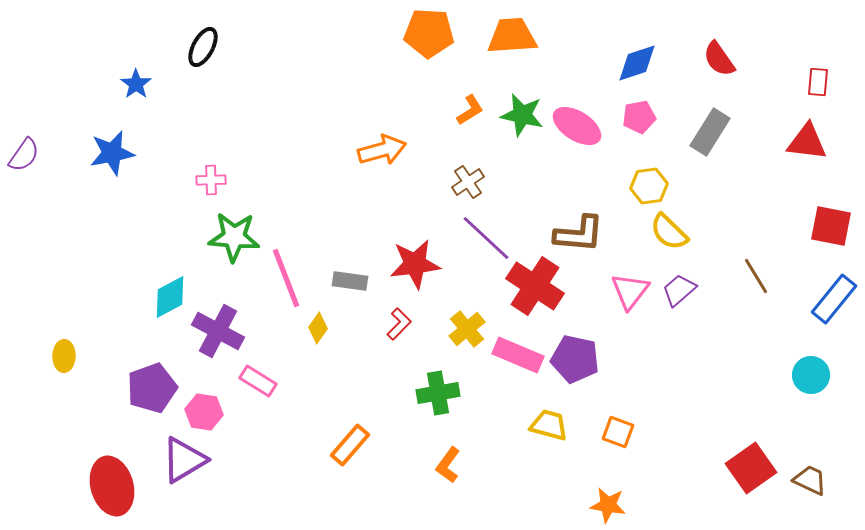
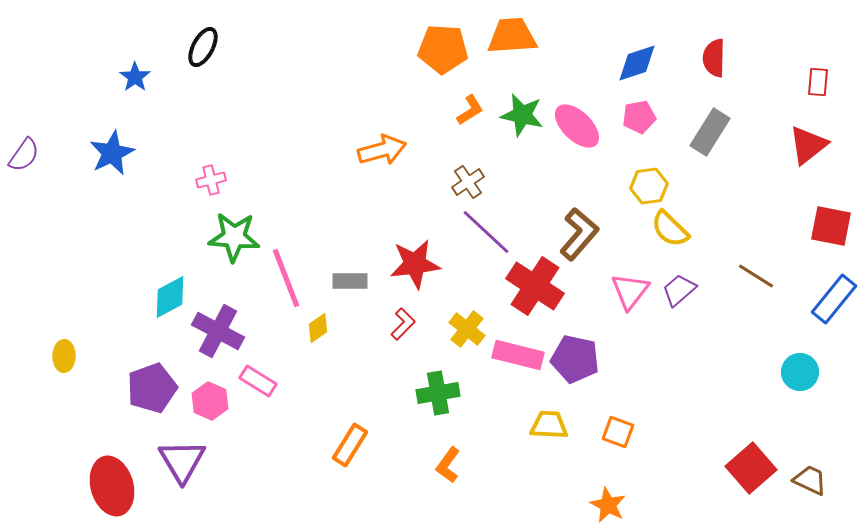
orange pentagon at (429, 33): moved 14 px right, 16 px down
red semicircle at (719, 59): moved 5 px left, 1 px up; rotated 36 degrees clockwise
blue star at (136, 84): moved 1 px left, 7 px up
pink ellipse at (577, 126): rotated 12 degrees clockwise
red triangle at (807, 142): moved 1 px right, 3 px down; rotated 45 degrees counterclockwise
blue star at (112, 153): rotated 15 degrees counterclockwise
pink cross at (211, 180): rotated 12 degrees counterclockwise
yellow semicircle at (669, 232): moved 1 px right, 3 px up
brown L-shape at (579, 234): rotated 54 degrees counterclockwise
purple line at (486, 238): moved 6 px up
brown line at (756, 276): rotated 27 degrees counterclockwise
gray rectangle at (350, 281): rotated 8 degrees counterclockwise
red L-shape at (399, 324): moved 4 px right
yellow diamond at (318, 328): rotated 20 degrees clockwise
yellow cross at (467, 329): rotated 12 degrees counterclockwise
pink rectangle at (518, 355): rotated 9 degrees counterclockwise
cyan circle at (811, 375): moved 11 px left, 3 px up
pink hexagon at (204, 412): moved 6 px right, 11 px up; rotated 15 degrees clockwise
yellow trapezoid at (549, 425): rotated 12 degrees counterclockwise
orange rectangle at (350, 445): rotated 9 degrees counterclockwise
purple triangle at (184, 460): moved 2 px left, 1 px down; rotated 30 degrees counterclockwise
red square at (751, 468): rotated 6 degrees counterclockwise
orange star at (608, 505): rotated 18 degrees clockwise
